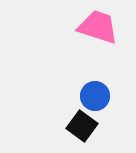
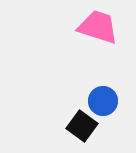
blue circle: moved 8 px right, 5 px down
